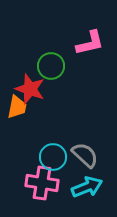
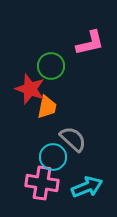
orange trapezoid: moved 30 px right
gray semicircle: moved 12 px left, 16 px up
